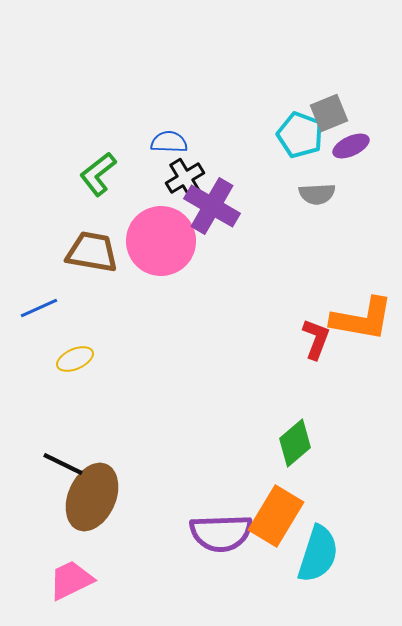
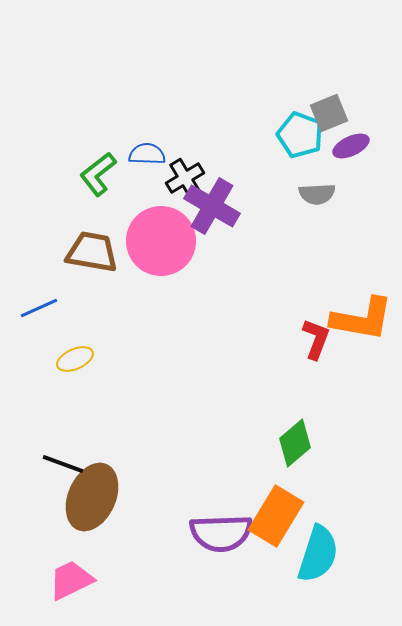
blue semicircle: moved 22 px left, 12 px down
black line: rotated 6 degrees counterclockwise
